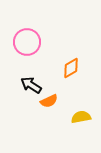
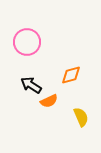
orange diamond: moved 7 px down; rotated 15 degrees clockwise
yellow semicircle: rotated 78 degrees clockwise
